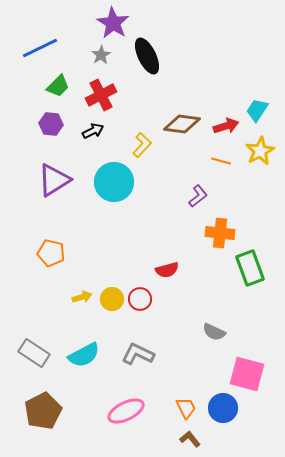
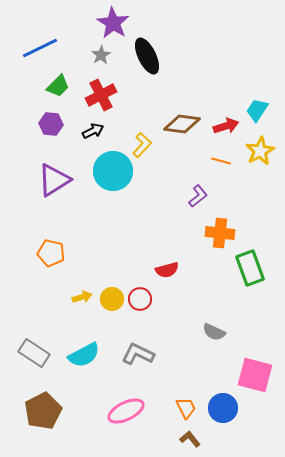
cyan circle: moved 1 px left, 11 px up
pink square: moved 8 px right, 1 px down
